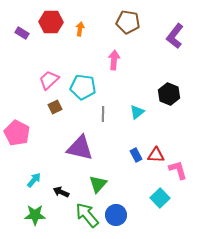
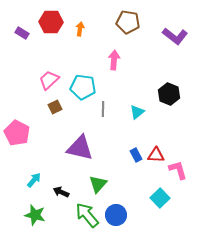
purple L-shape: rotated 90 degrees counterclockwise
gray line: moved 5 px up
green star: rotated 15 degrees clockwise
